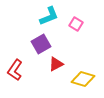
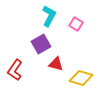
cyan L-shape: rotated 40 degrees counterclockwise
red triangle: rotated 42 degrees clockwise
yellow diamond: moved 2 px left, 1 px up
